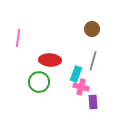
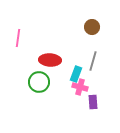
brown circle: moved 2 px up
pink cross: moved 1 px left
